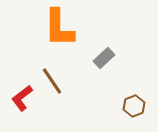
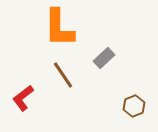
brown line: moved 11 px right, 6 px up
red L-shape: moved 1 px right
